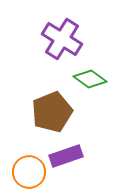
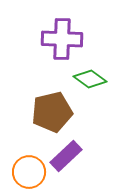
purple cross: rotated 30 degrees counterclockwise
brown pentagon: rotated 9 degrees clockwise
purple rectangle: rotated 24 degrees counterclockwise
